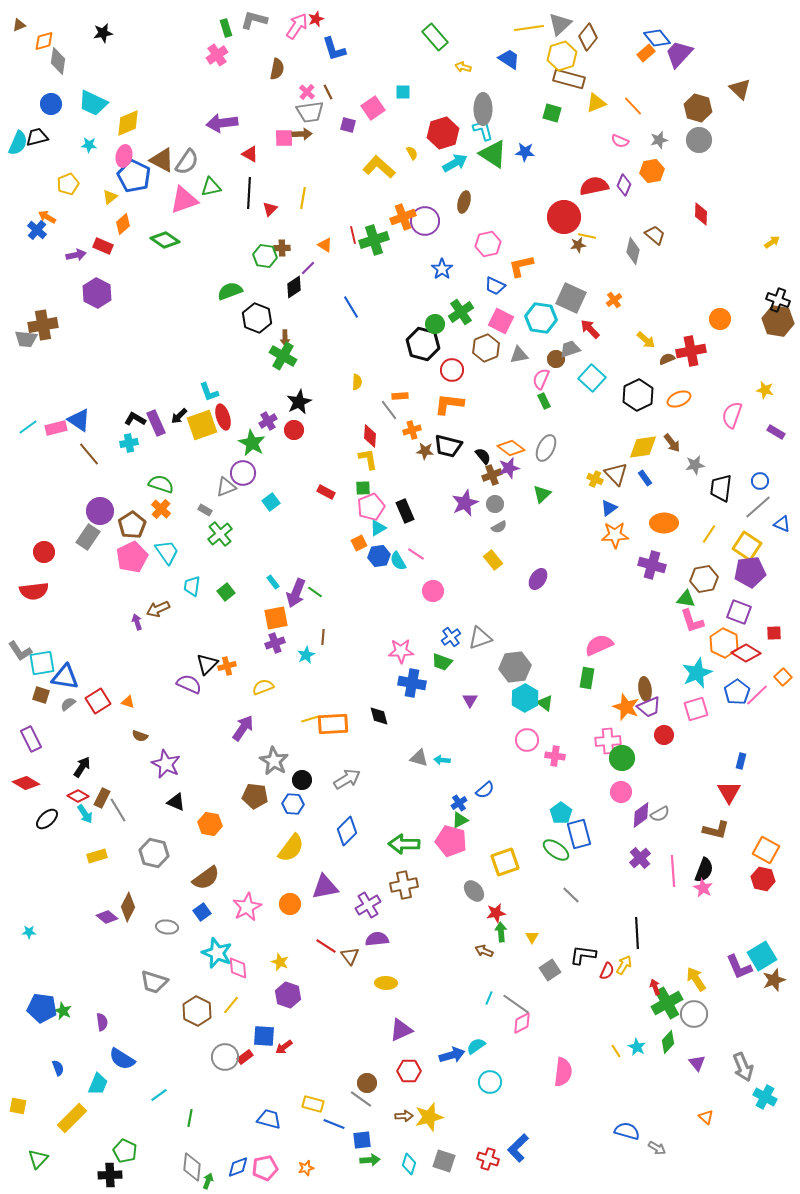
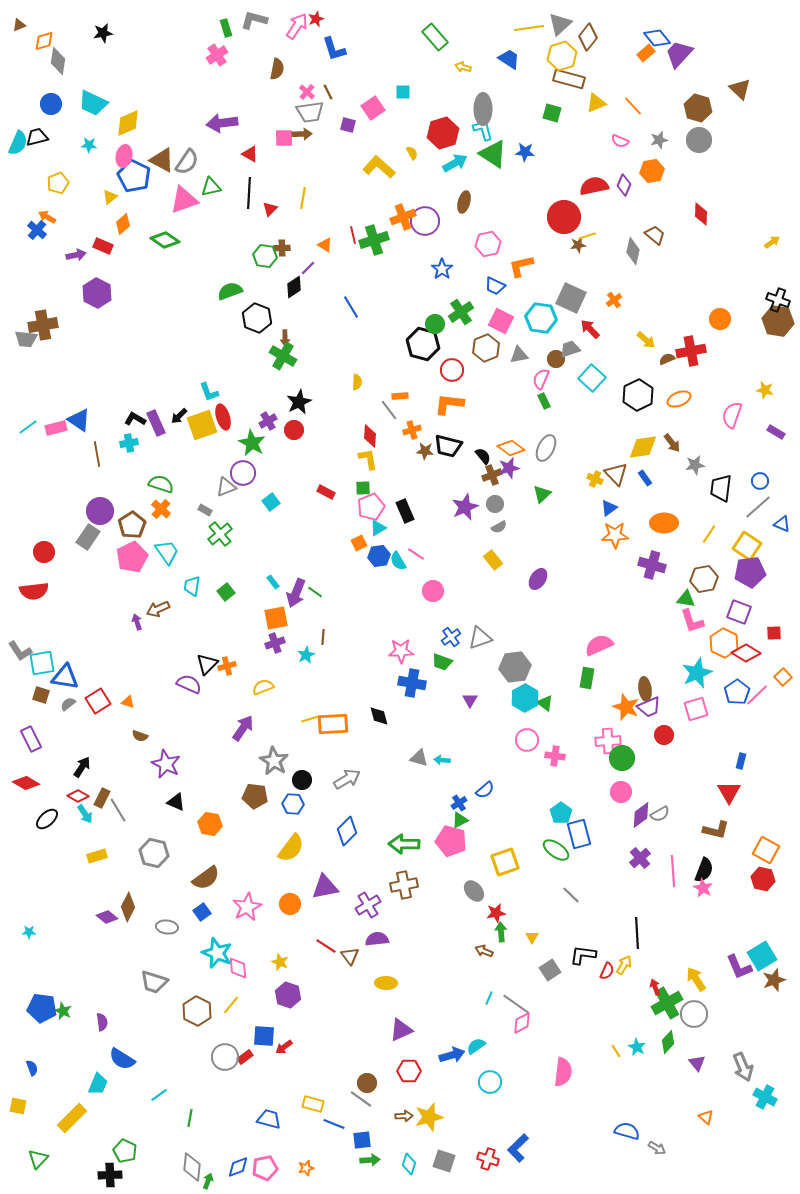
yellow pentagon at (68, 184): moved 10 px left, 1 px up
yellow line at (587, 236): rotated 30 degrees counterclockwise
brown line at (89, 454): moved 8 px right; rotated 30 degrees clockwise
purple star at (465, 503): moved 4 px down
blue semicircle at (58, 1068): moved 26 px left
